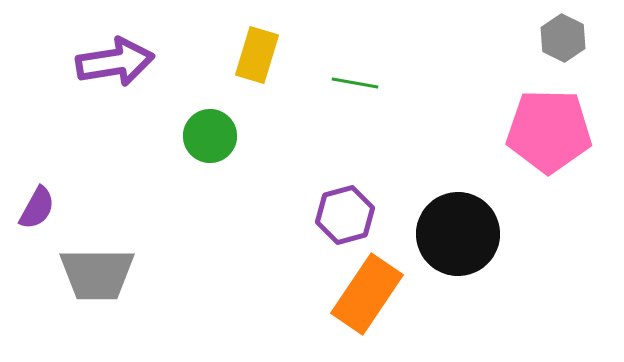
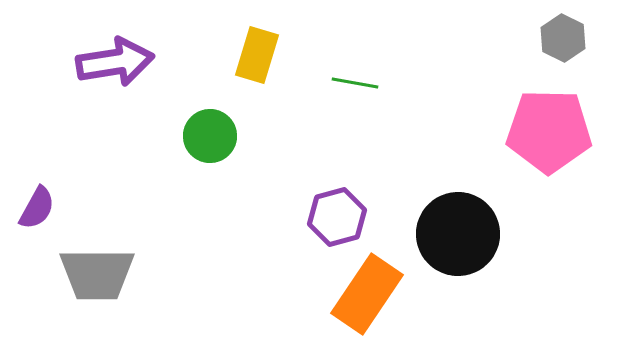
purple hexagon: moved 8 px left, 2 px down
